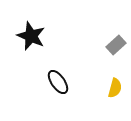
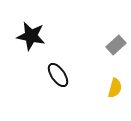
black star: rotated 12 degrees counterclockwise
black ellipse: moved 7 px up
